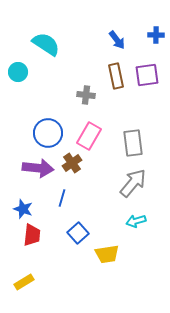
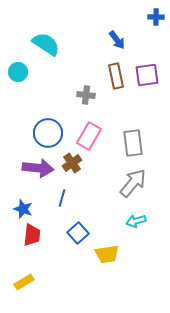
blue cross: moved 18 px up
